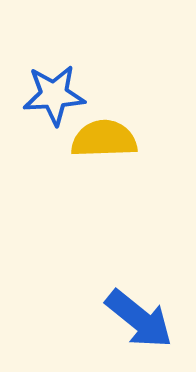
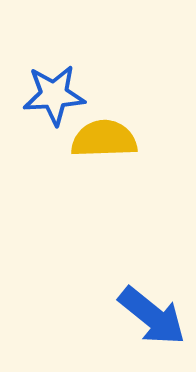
blue arrow: moved 13 px right, 3 px up
